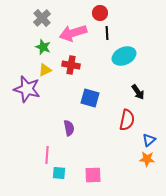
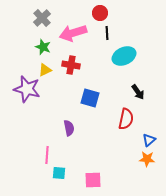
red semicircle: moved 1 px left, 1 px up
pink square: moved 5 px down
